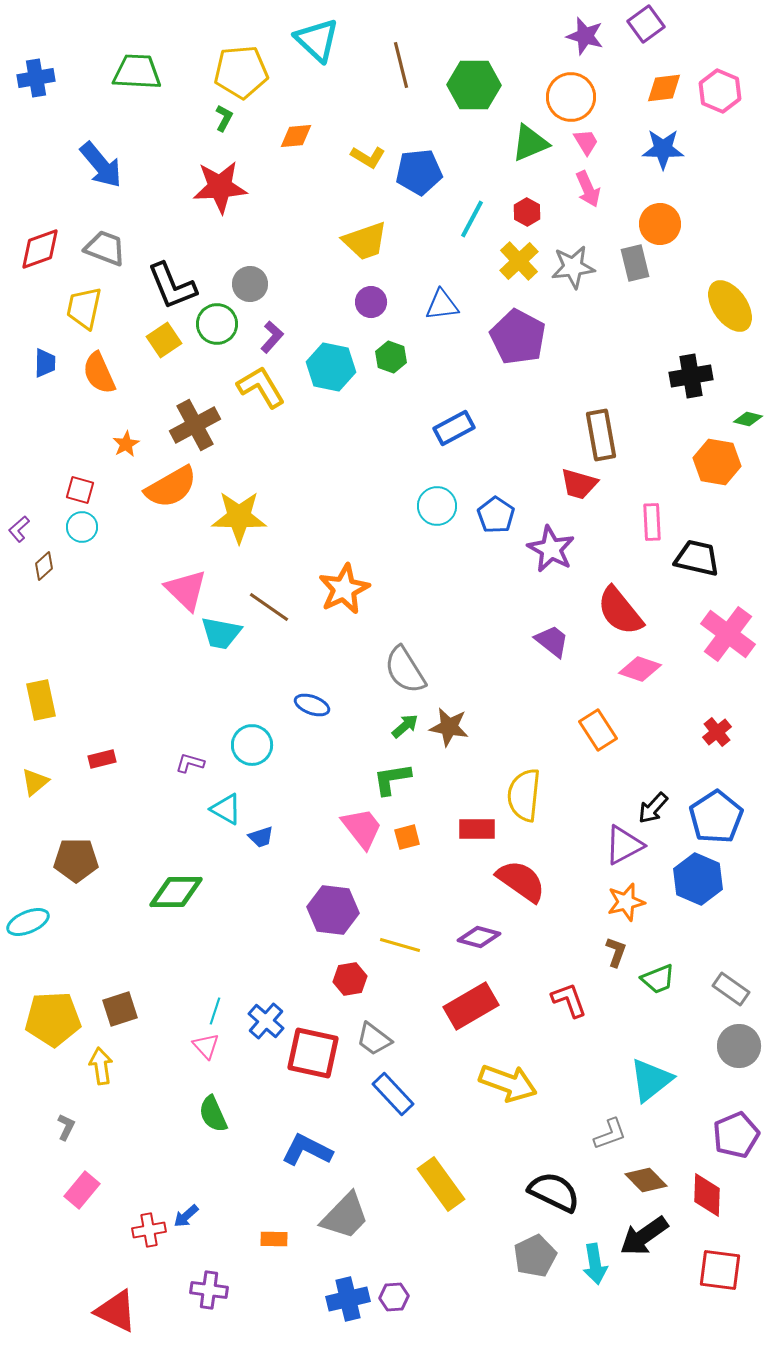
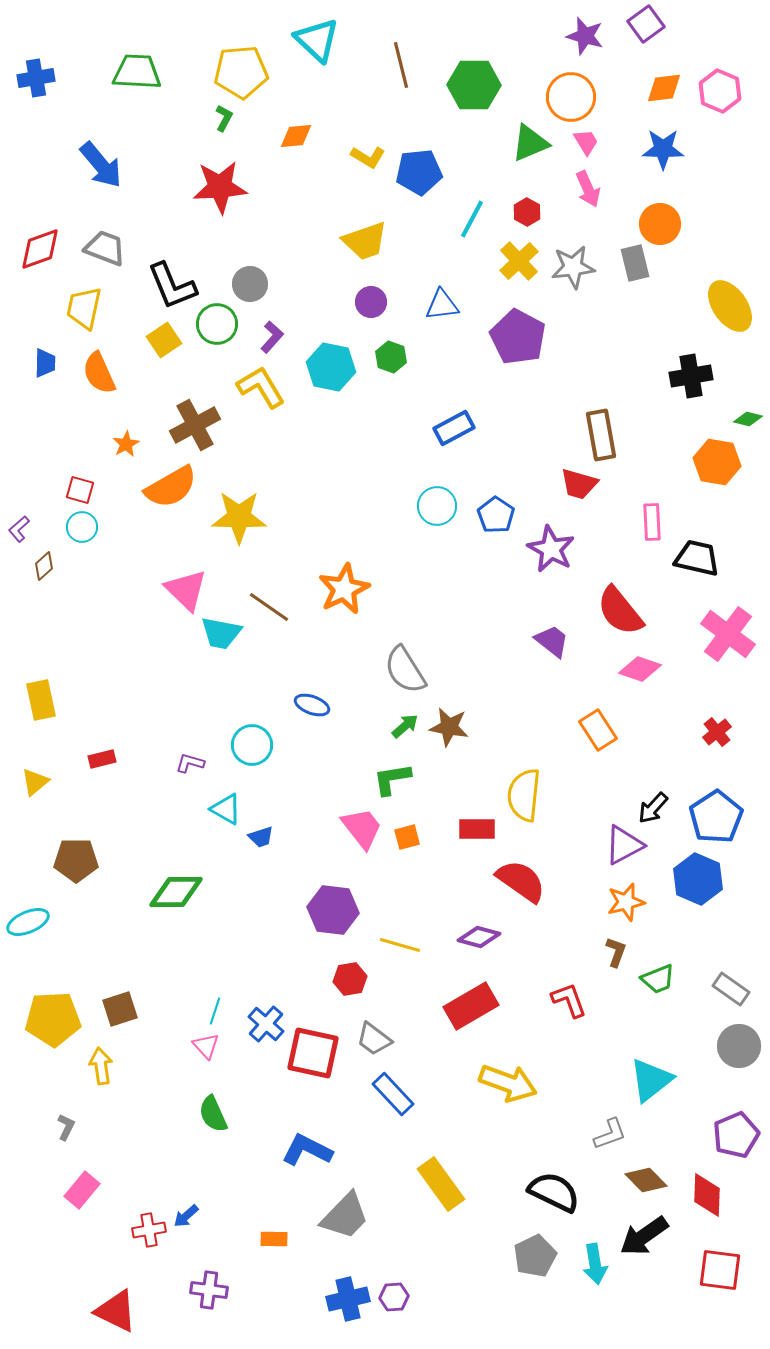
blue cross at (266, 1021): moved 3 px down
